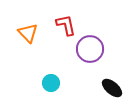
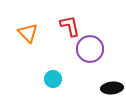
red L-shape: moved 4 px right, 1 px down
cyan circle: moved 2 px right, 4 px up
black ellipse: rotated 45 degrees counterclockwise
